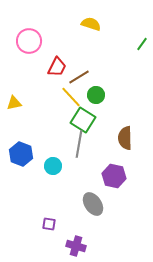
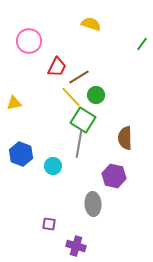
gray ellipse: rotated 30 degrees clockwise
